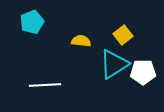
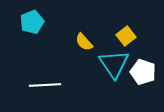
yellow square: moved 3 px right, 1 px down
yellow semicircle: moved 3 px right, 1 px down; rotated 138 degrees counterclockwise
cyan triangle: rotated 32 degrees counterclockwise
white pentagon: rotated 20 degrees clockwise
